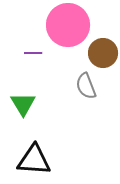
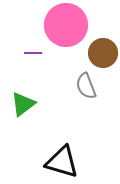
pink circle: moved 2 px left
green triangle: rotated 24 degrees clockwise
black triangle: moved 28 px right, 2 px down; rotated 12 degrees clockwise
